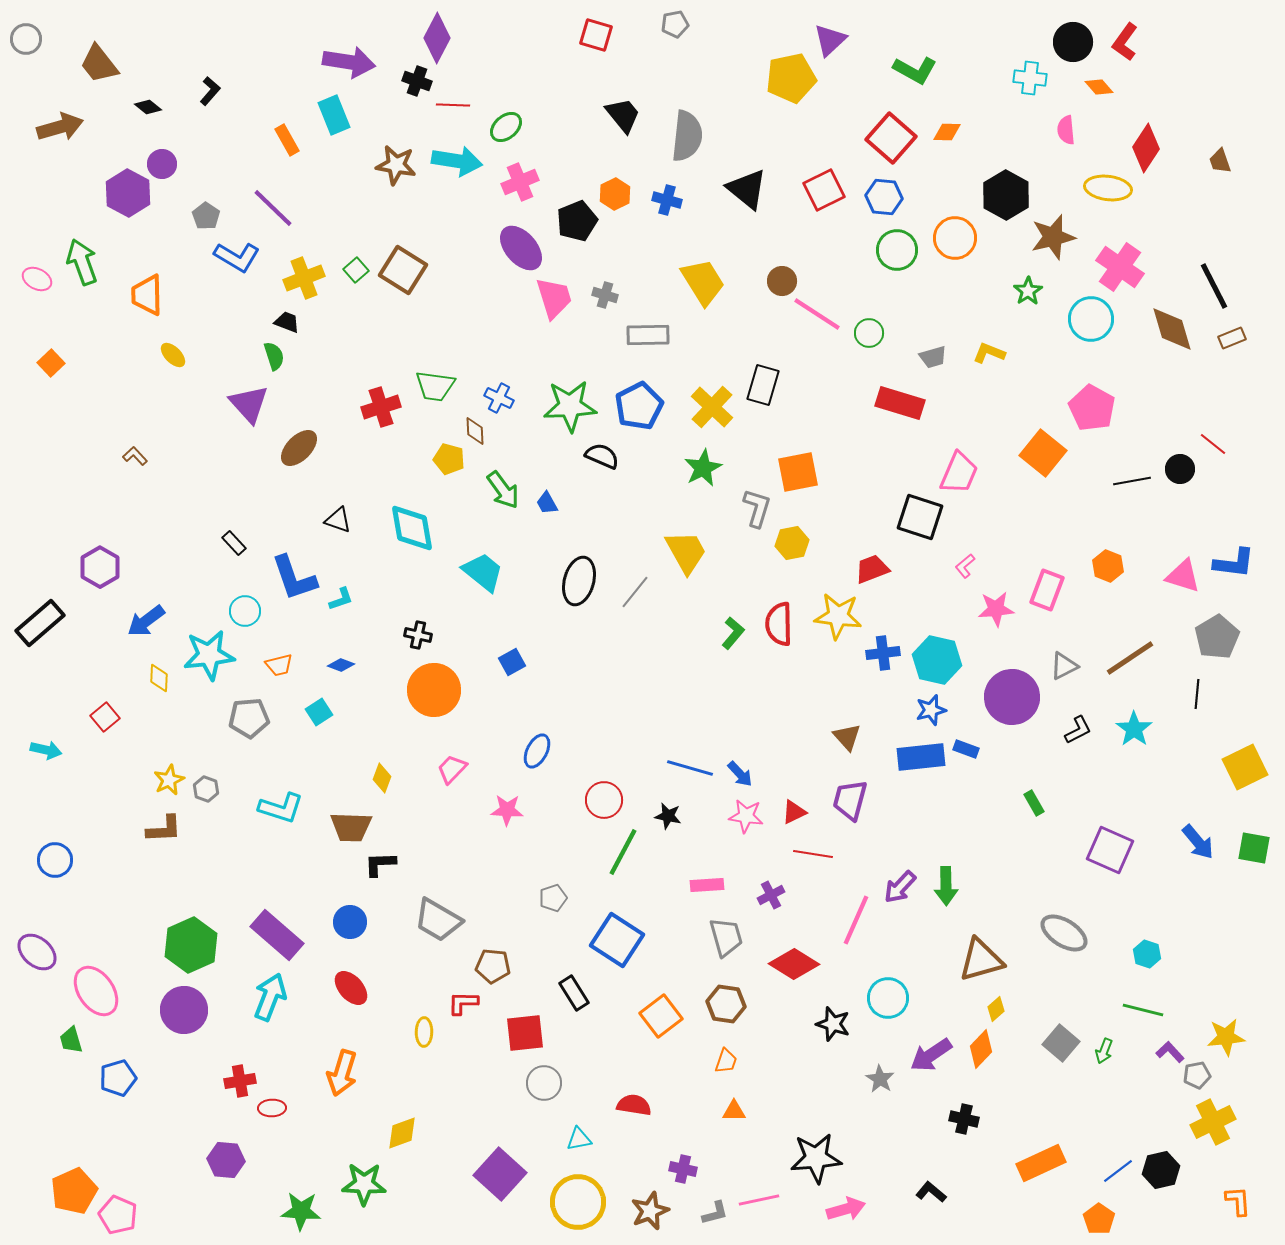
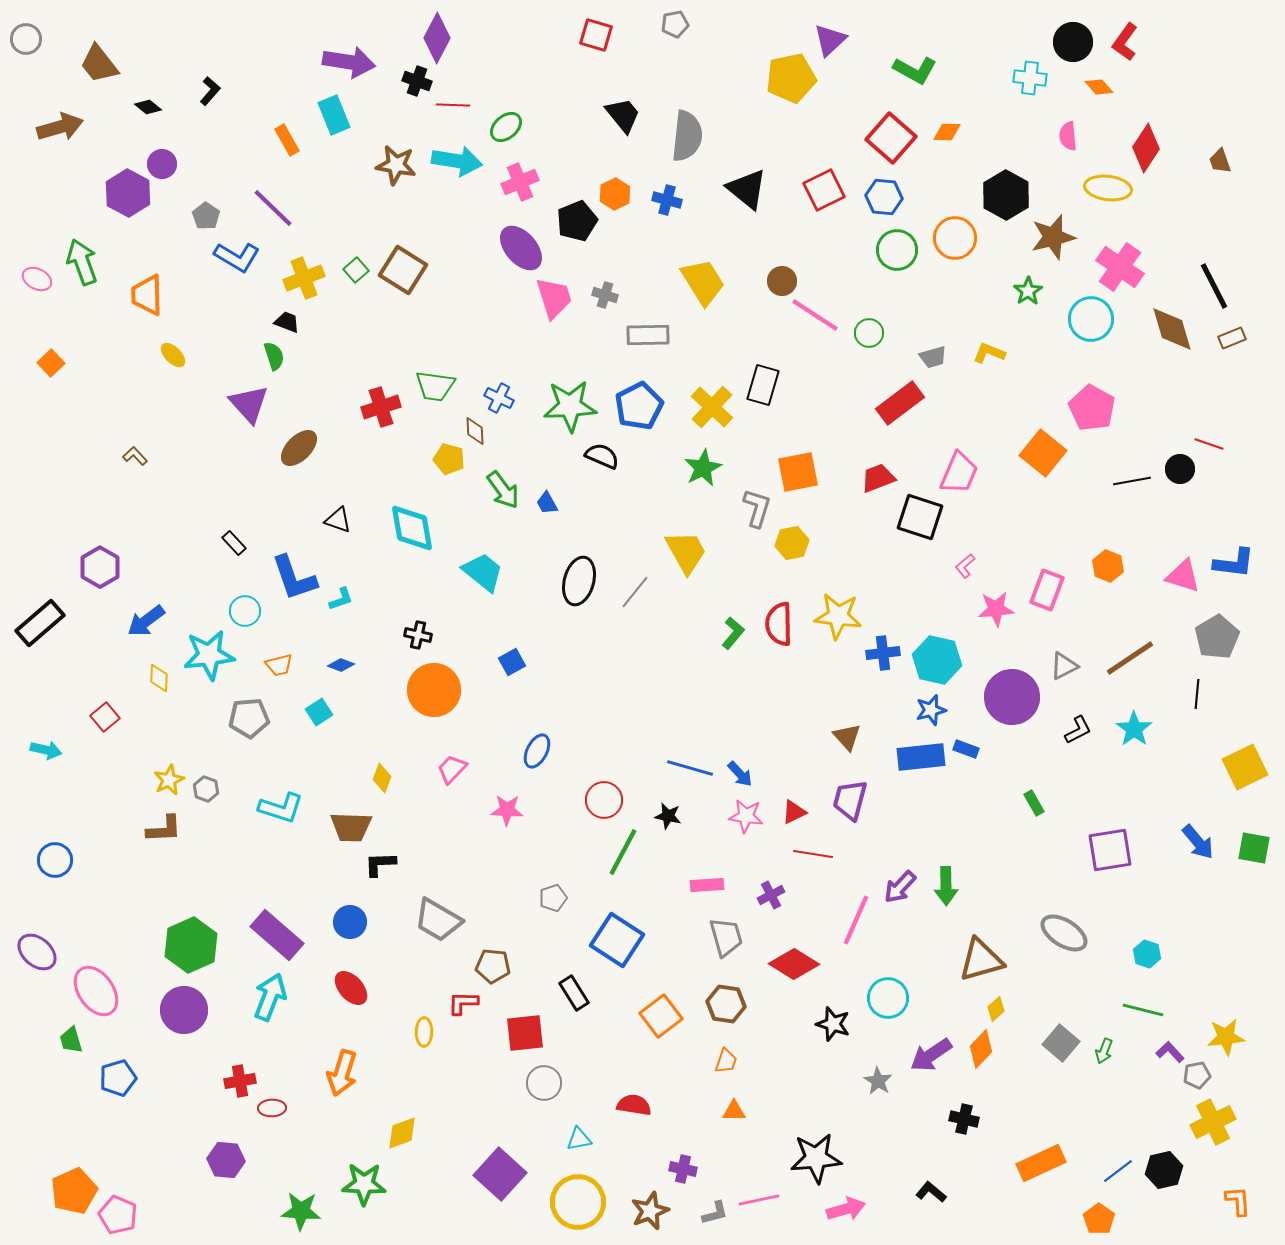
pink semicircle at (1066, 130): moved 2 px right, 6 px down
pink line at (817, 314): moved 2 px left, 1 px down
red rectangle at (900, 403): rotated 54 degrees counterclockwise
red line at (1213, 444): moved 4 px left; rotated 20 degrees counterclockwise
red trapezoid at (872, 569): moved 6 px right, 91 px up
purple square at (1110, 850): rotated 33 degrees counterclockwise
gray star at (880, 1079): moved 2 px left, 2 px down
black hexagon at (1161, 1170): moved 3 px right
